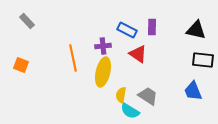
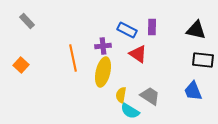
orange square: rotated 21 degrees clockwise
gray trapezoid: moved 2 px right
